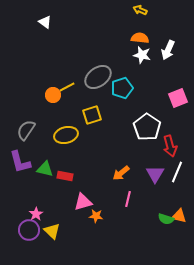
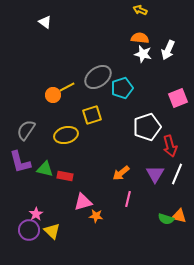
white star: moved 1 px right, 1 px up
white pentagon: rotated 20 degrees clockwise
white line: moved 2 px down
